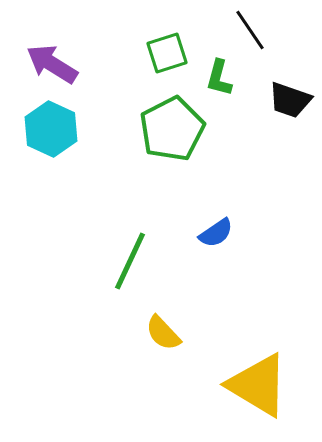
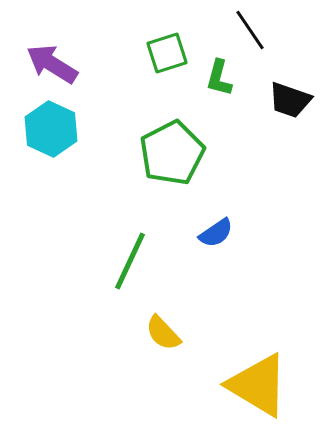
green pentagon: moved 24 px down
